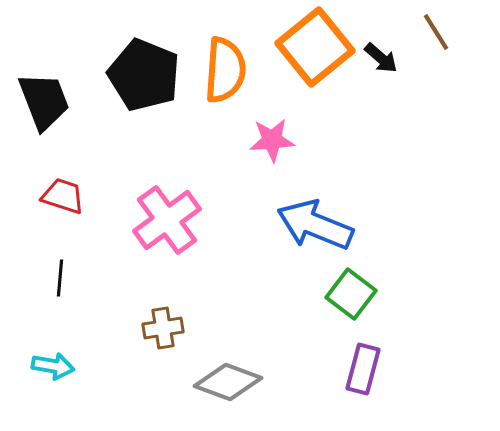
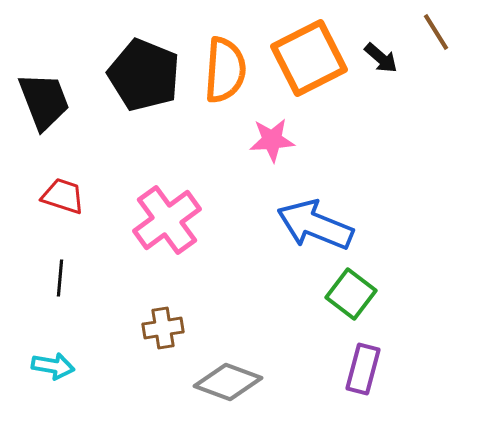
orange square: moved 6 px left, 11 px down; rotated 12 degrees clockwise
